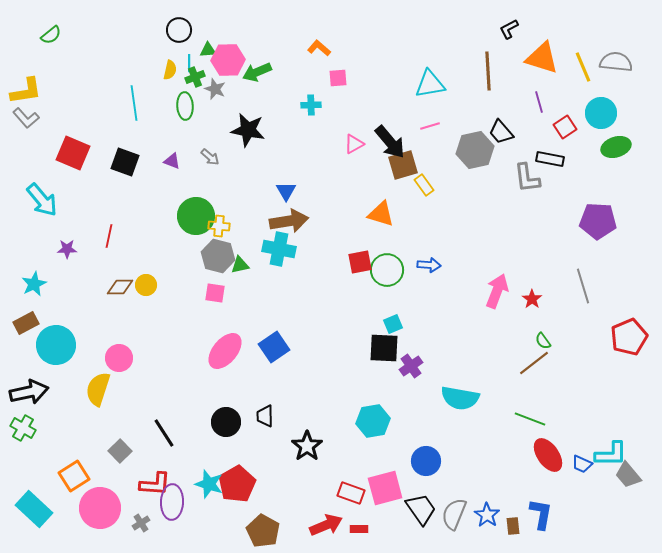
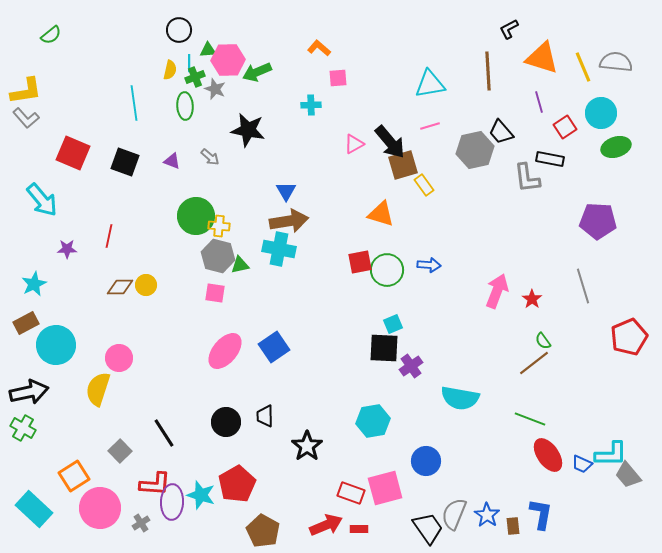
cyan star at (209, 484): moved 8 px left, 11 px down
black trapezoid at (421, 509): moved 7 px right, 19 px down
